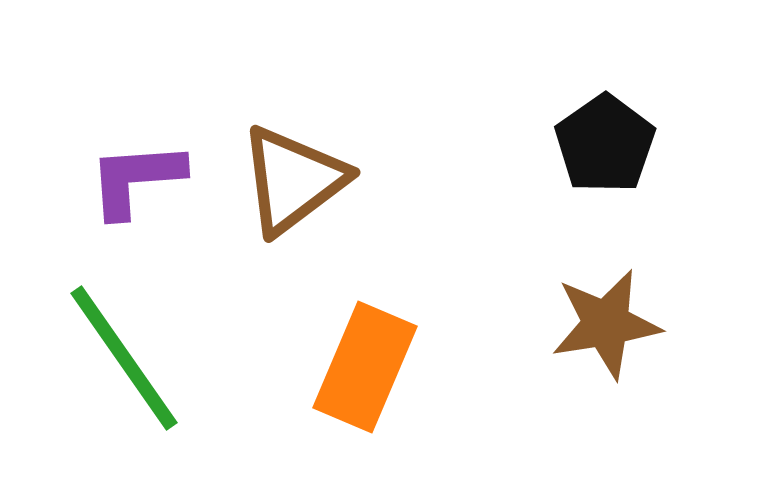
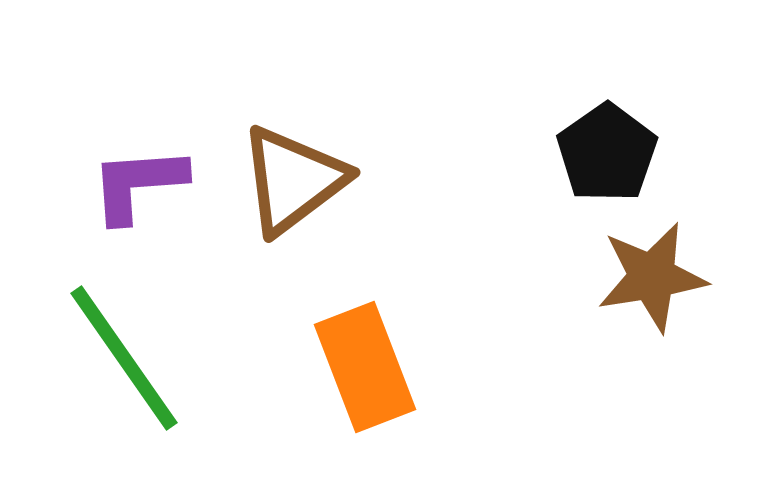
black pentagon: moved 2 px right, 9 px down
purple L-shape: moved 2 px right, 5 px down
brown star: moved 46 px right, 47 px up
orange rectangle: rotated 44 degrees counterclockwise
